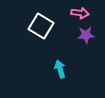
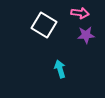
white square: moved 3 px right, 1 px up
